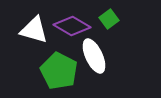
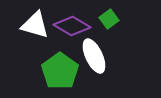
white triangle: moved 1 px right, 5 px up
green pentagon: moved 1 px right; rotated 9 degrees clockwise
